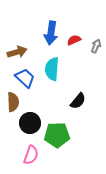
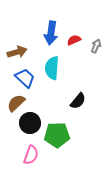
cyan semicircle: moved 1 px up
brown semicircle: moved 3 px right, 1 px down; rotated 132 degrees counterclockwise
